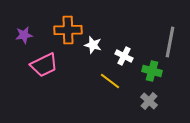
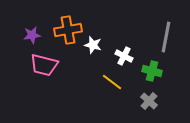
orange cross: rotated 8 degrees counterclockwise
purple star: moved 8 px right
gray line: moved 4 px left, 5 px up
pink trapezoid: rotated 40 degrees clockwise
yellow line: moved 2 px right, 1 px down
